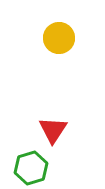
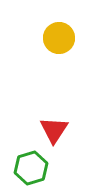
red triangle: moved 1 px right
